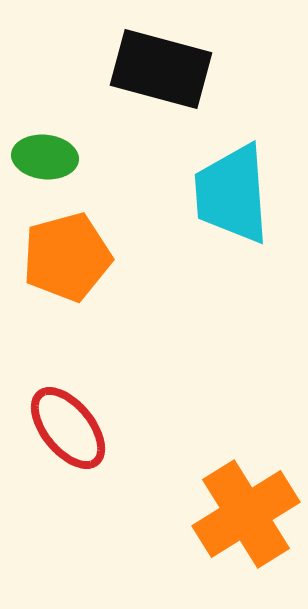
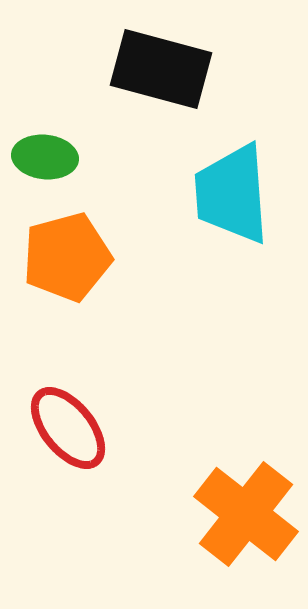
orange cross: rotated 20 degrees counterclockwise
